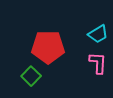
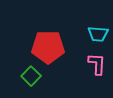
cyan trapezoid: rotated 35 degrees clockwise
pink L-shape: moved 1 px left, 1 px down
